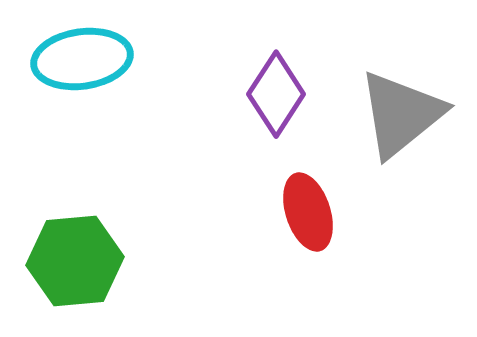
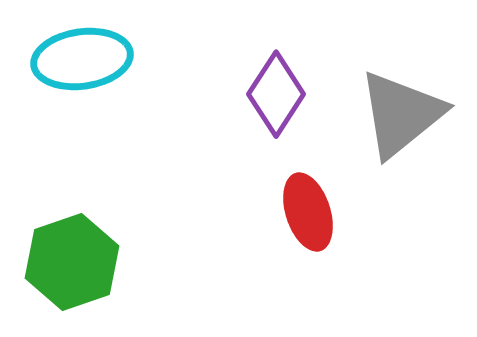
green hexagon: moved 3 px left, 1 px down; rotated 14 degrees counterclockwise
